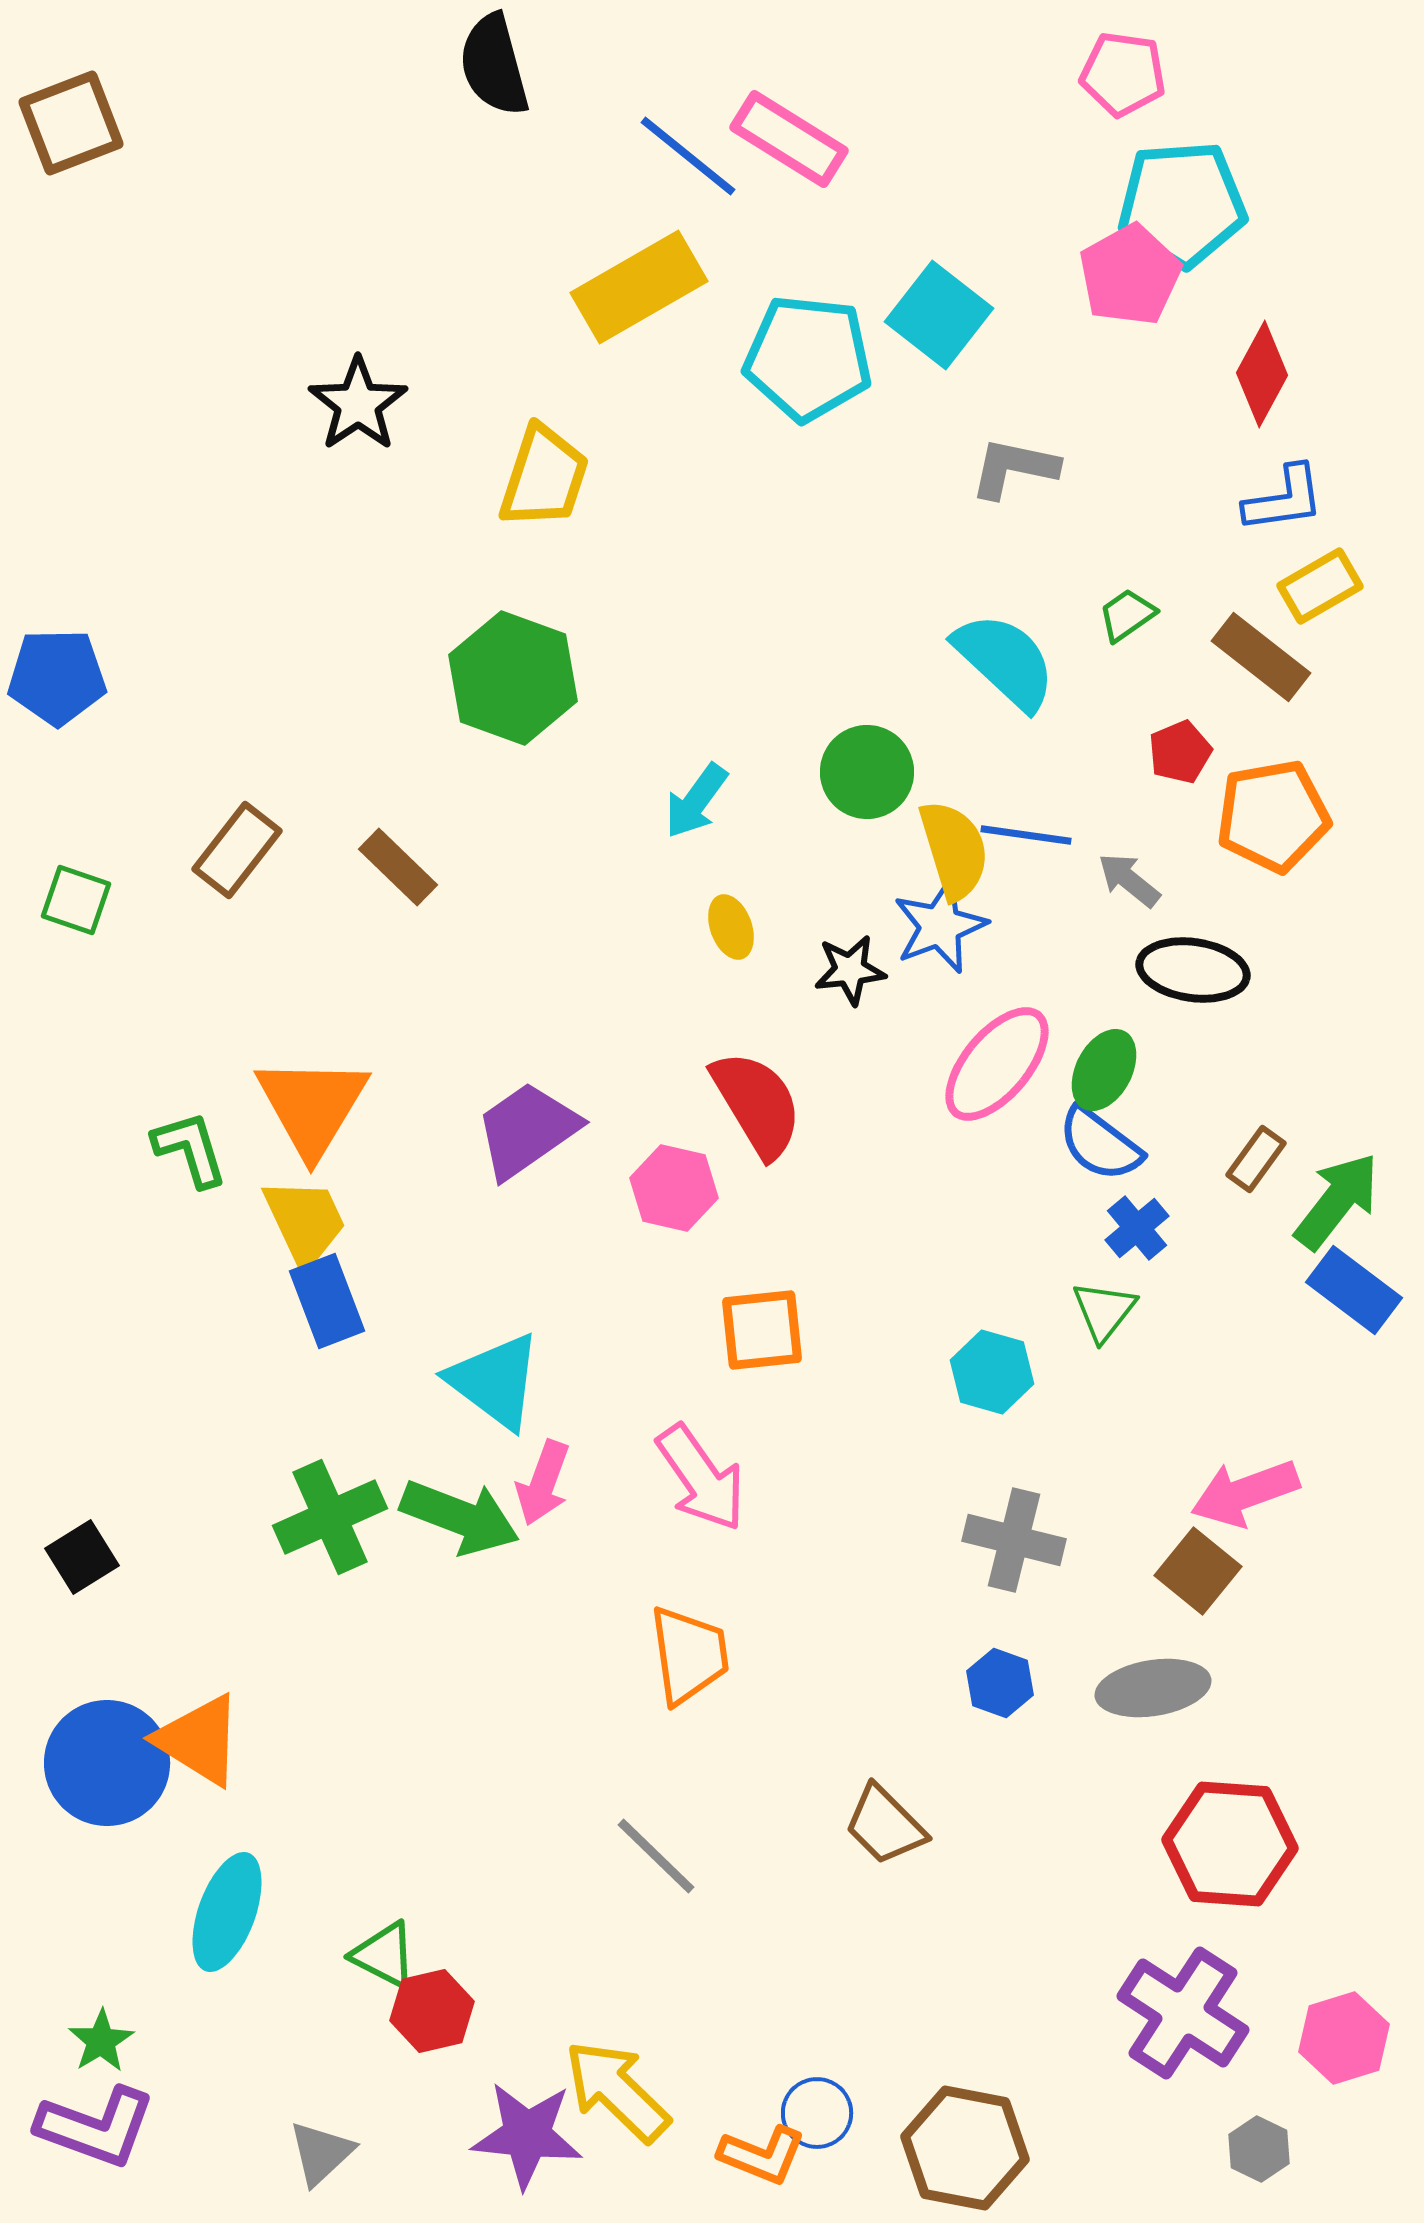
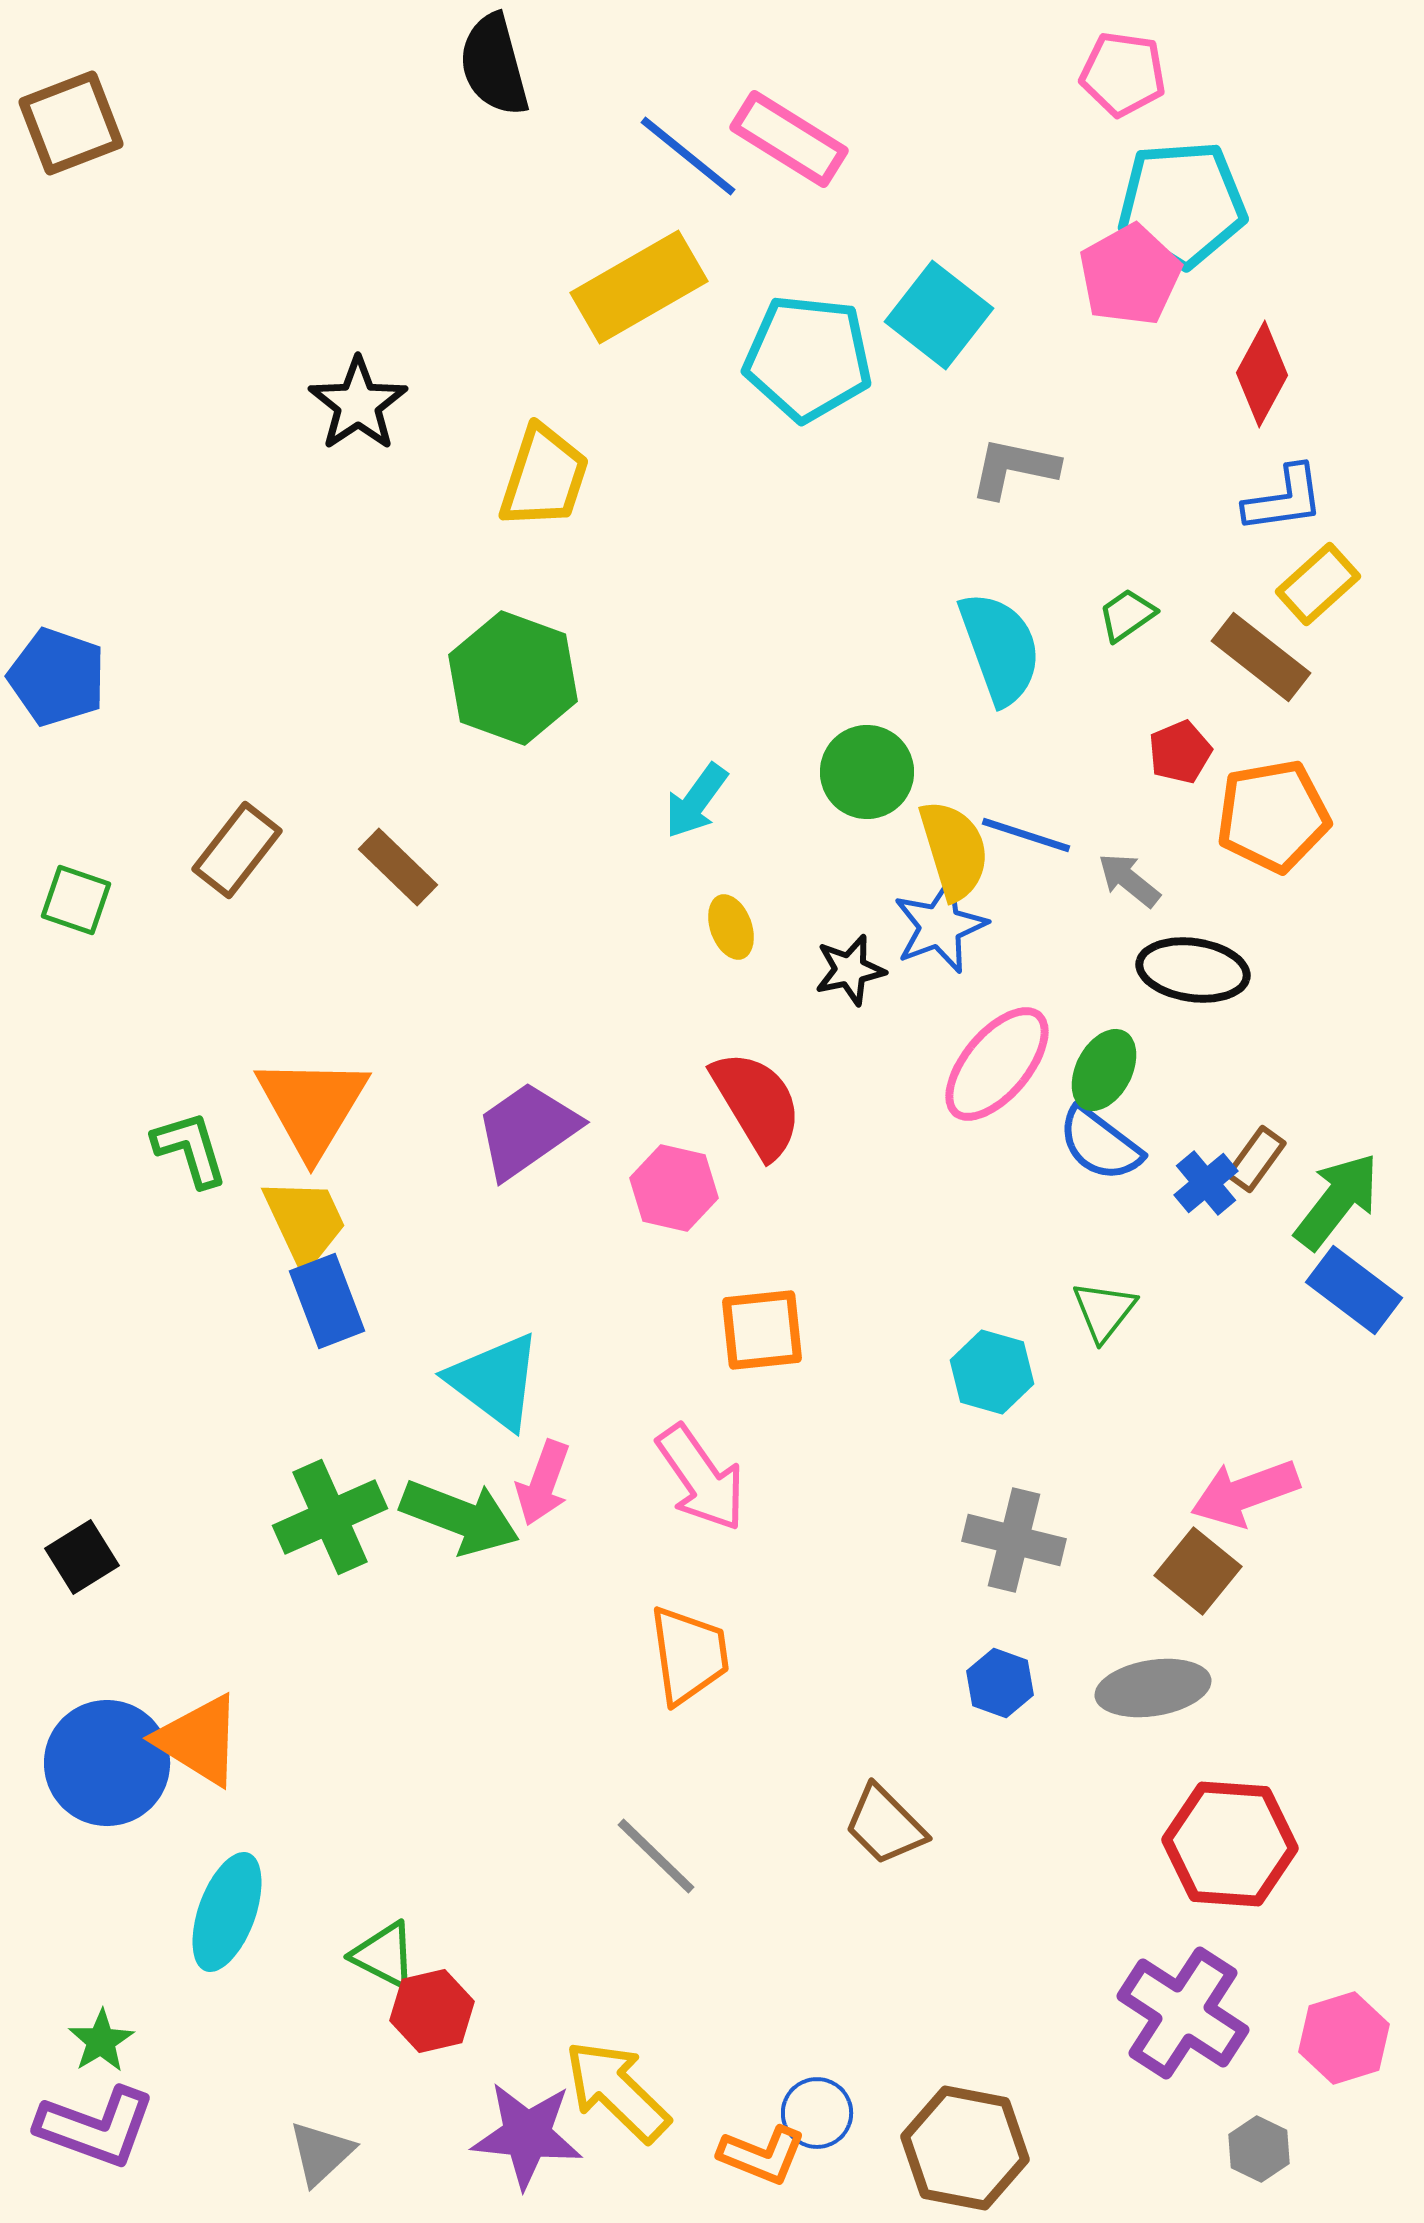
yellow rectangle at (1320, 586): moved 2 px left, 2 px up; rotated 12 degrees counterclockwise
cyan semicircle at (1005, 661): moved 5 px left, 13 px up; rotated 27 degrees clockwise
blue pentagon at (57, 677): rotated 20 degrees clockwise
blue line at (1026, 835): rotated 10 degrees clockwise
black star at (850, 970): rotated 6 degrees counterclockwise
blue cross at (1137, 1228): moved 69 px right, 45 px up
